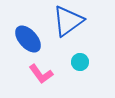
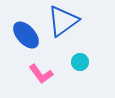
blue triangle: moved 5 px left
blue ellipse: moved 2 px left, 4 px up
